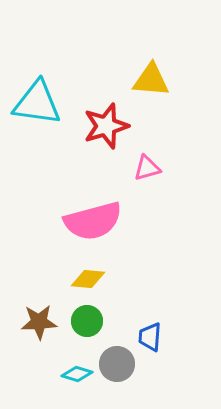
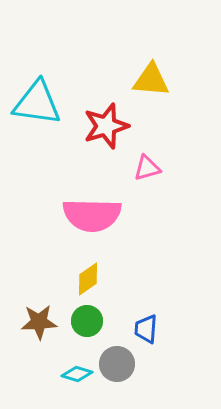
pink semicircle: moved 1 px left, 6 px up; rotated 16 degrees clockwise
yellow diamond: rotated 40 degrees counterclockwise
blue trapezoid: moved 4 px left, 8 px up
